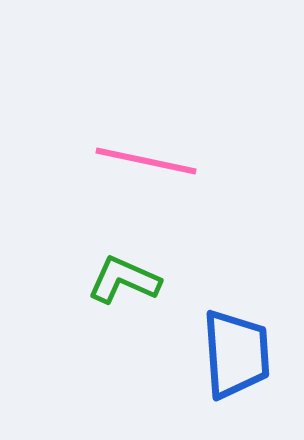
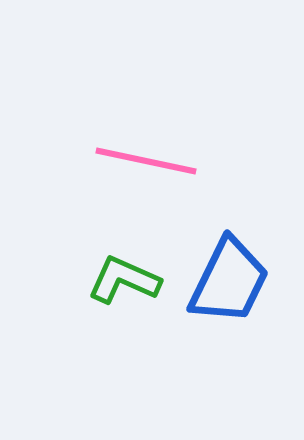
blue trapezoid: moved 7 px left, 73 px up; rotated 30 degrees clockwise
